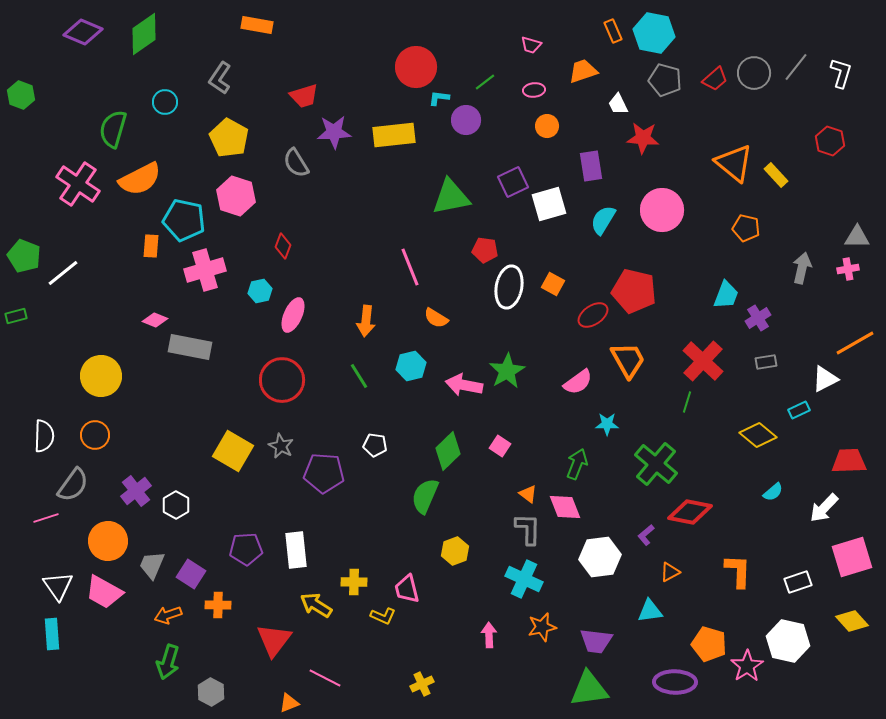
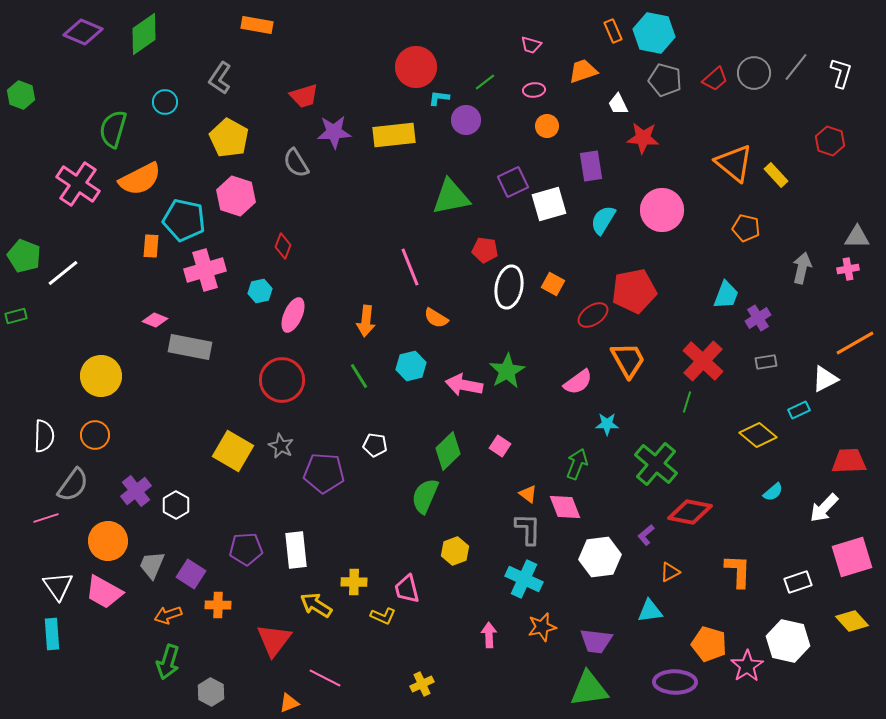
red pentagon at (634, 291): rotated 24 degrees counterclockwise
